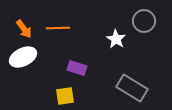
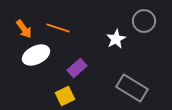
orange line: rotated 20 degrees clockwise
white star: rotated 12 degrees clockwise
white ellipse: moved 13 px right, 2 px up
purple rectangle: rotated 60 degrees counterclockwise
yellow square: rotated 18 degrees counterclockwise
